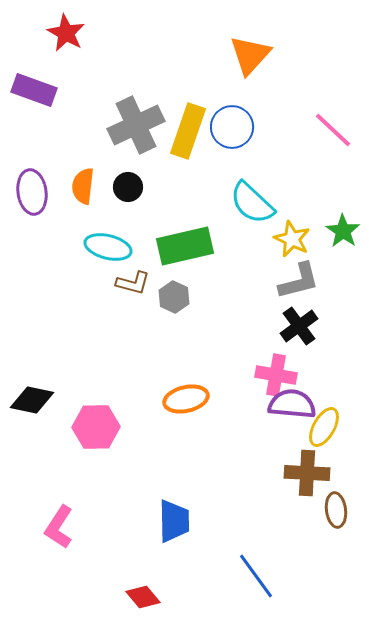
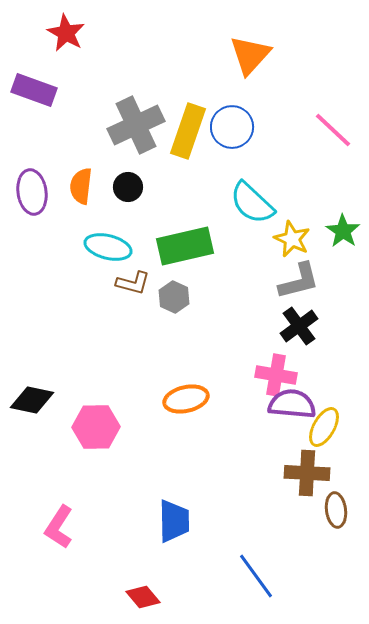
orange semicircle: moved 2 px left
